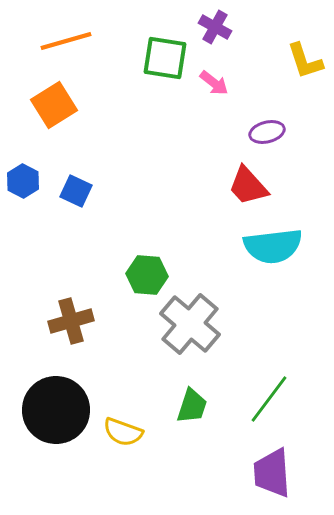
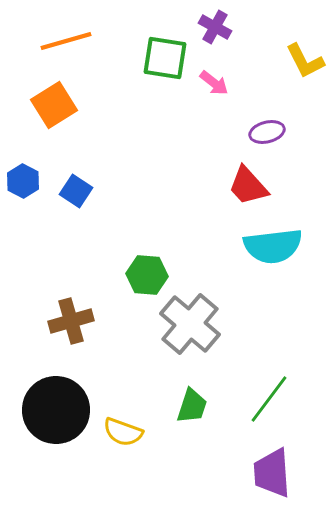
yellow L-shape: rotated 9 degrees counterclockwise
blue square: rotated 8 degrees clockwise
